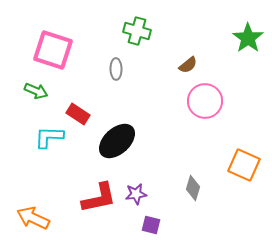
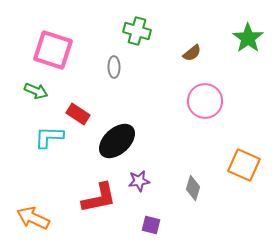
brown semicircle: moved 4 px right, 12 px up
gray ellipse: moved 2 px left, 2 px up
purple star: moved 3 px right, 13 px up
